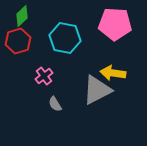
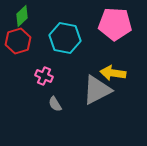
pink cross: rotated 30 degrees counterclockwise
